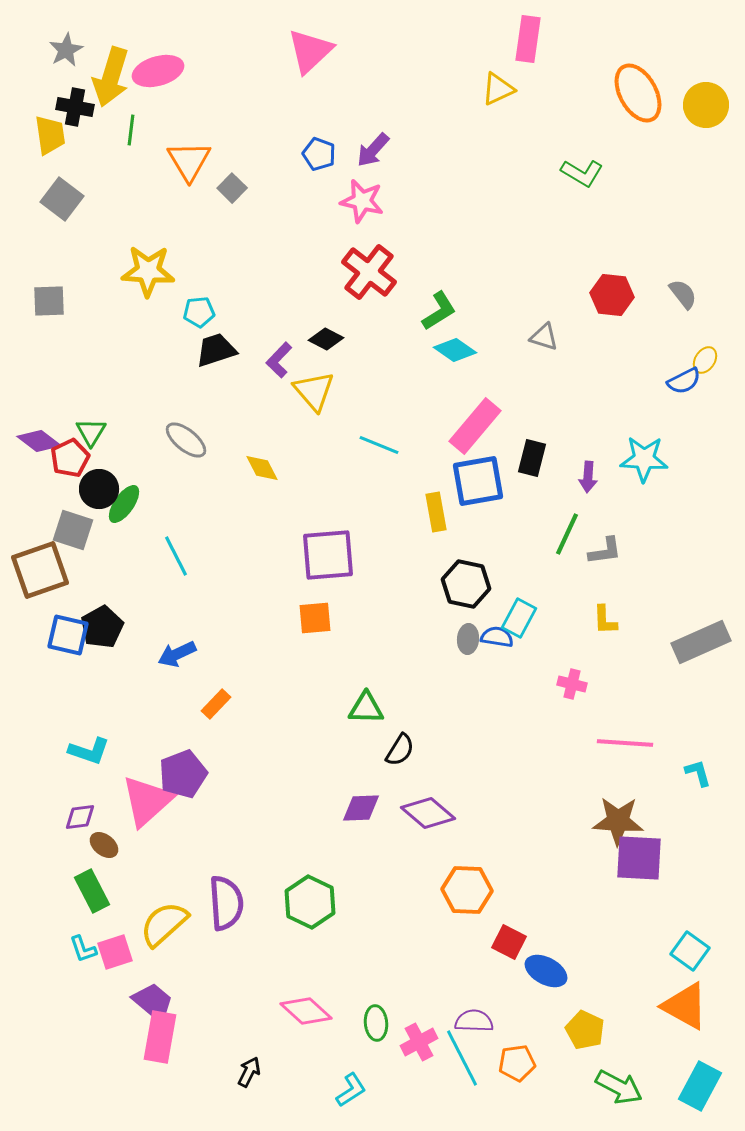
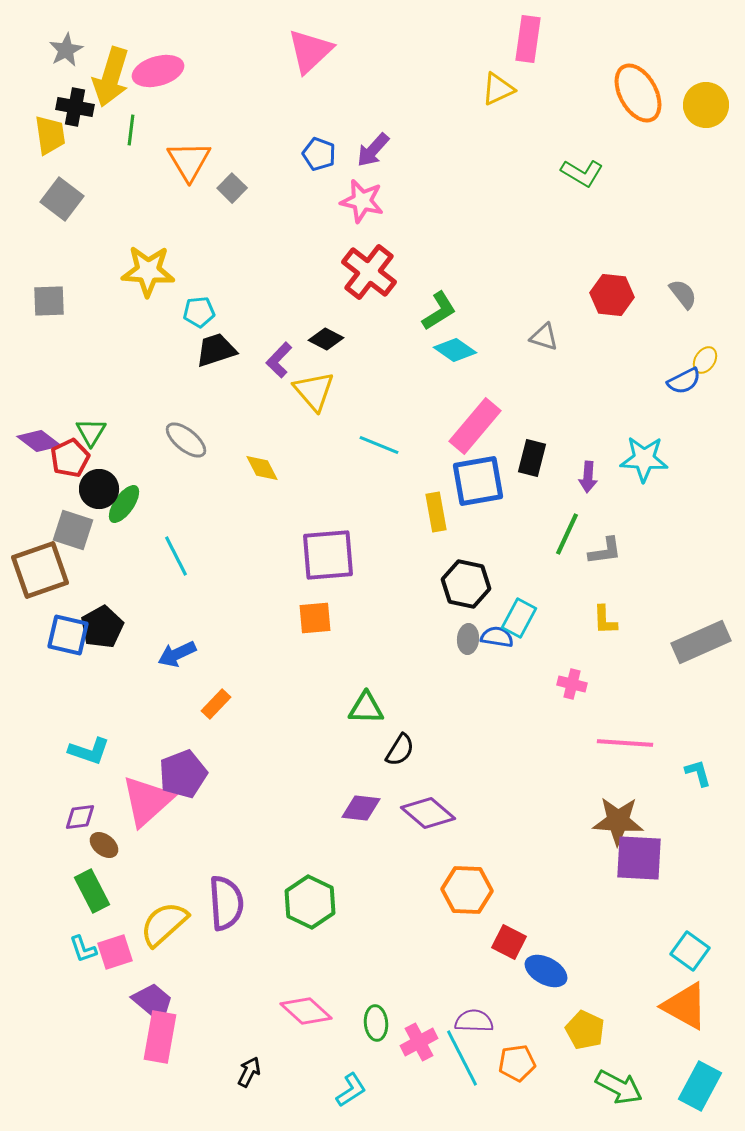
purple diamond at (361, 808): rotated 9 degrees clockwise
